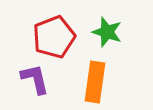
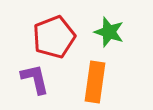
green star: moved 2 px right
